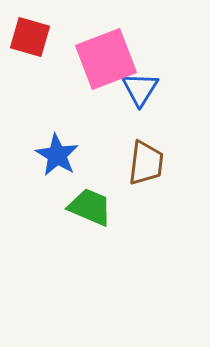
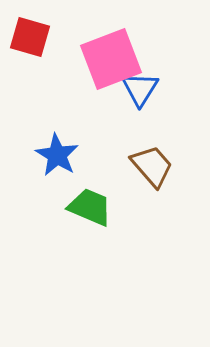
pink square: moved 5 px right
brown trapezoid: moved 6 px right, 3 px down; rotated 48 degrees counterclockwise
